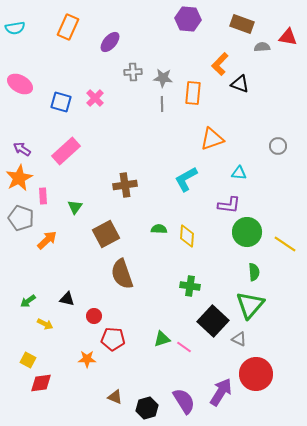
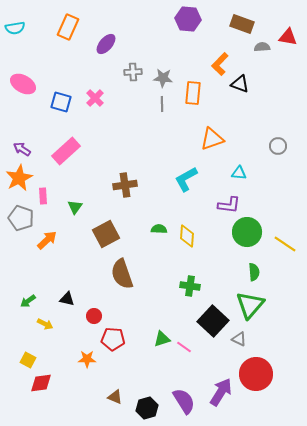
purple ellipse at (110, 42): moved 4 px left, 2 px down
pink ellipse at (20, 84): moved 3 px right
